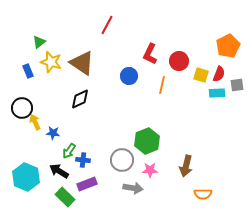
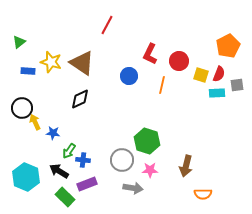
green triangle: moved 20 px left
blue rectangle: rotated 64 degrees counterclockwise
green hexagon: rotated 20 degrees counterclockwise
